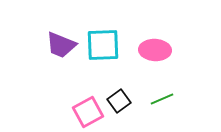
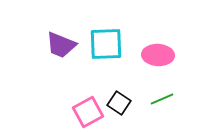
cyan square: moved 3 px right, 1 px up
pink ellipse: moved 3 px right, 5 px down
black square: moved 2 px down; rotated 20 degrees counterclockwise
